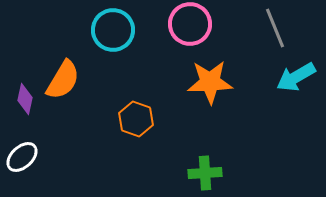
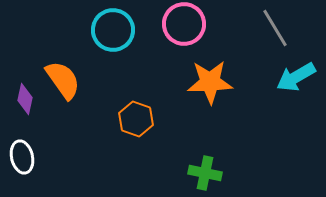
pink circle: moved 6 px left
gray line: rotated 9 degrees counterclockwise
orange semicircle: rotated 66 degrees counterclockwise
white ellipse: rotated 60 degrees counterclockwise
green cross: rotated 16 degrees clockwise
